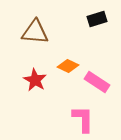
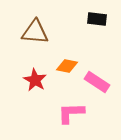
black rectangle: rotated 24 degrees clockwise
orange diamond: moved 1 px left; rotated 15 degrees counterclockwise
pink L-shape: moved 12 px left, 6 px up; rotated 92 degrees counterclockwise
